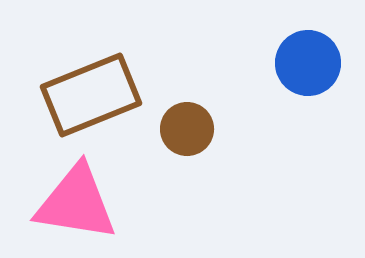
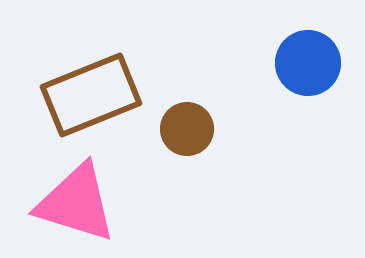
pink triangle: rotated 8 degrees clockwise
